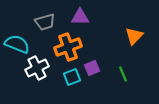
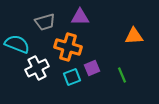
orange triangle: rotated 42 degrees clockwise
orange cross: rotated 36 degrees clockwise
green line: moved 1 px left, 1 px down
